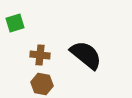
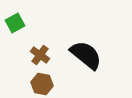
green square: rotated 12 degrees counterclockwise
brown cross: rotated 30 degrees clockwise
